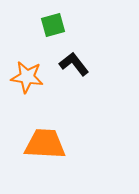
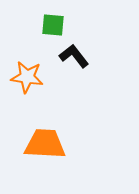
green square: rotated 20 degrees clockwise
black L-shape: moved 8 px up
